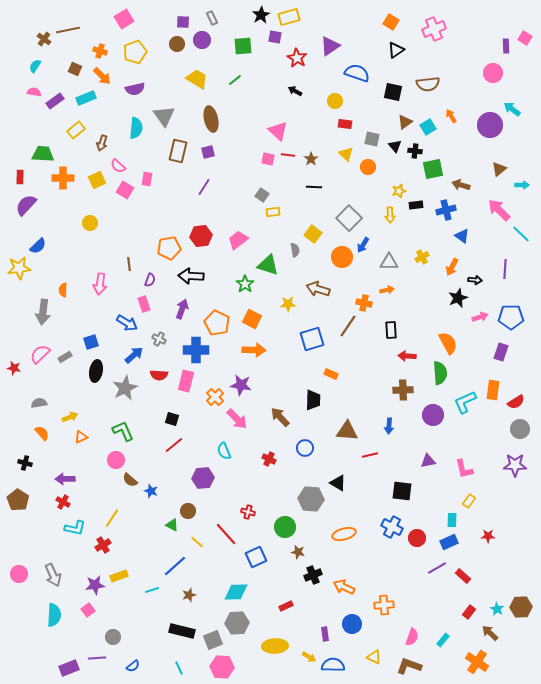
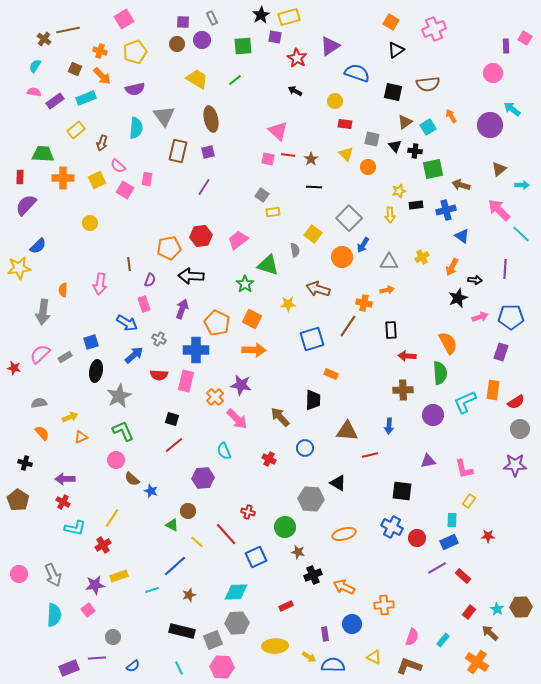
gray star at (125, 388): moved 6 px left, 8 px down
brown semicircle at (130, 480): moved 2 px right, 1 px up
